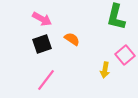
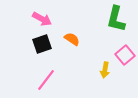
green L-shape: moved 2 px down
